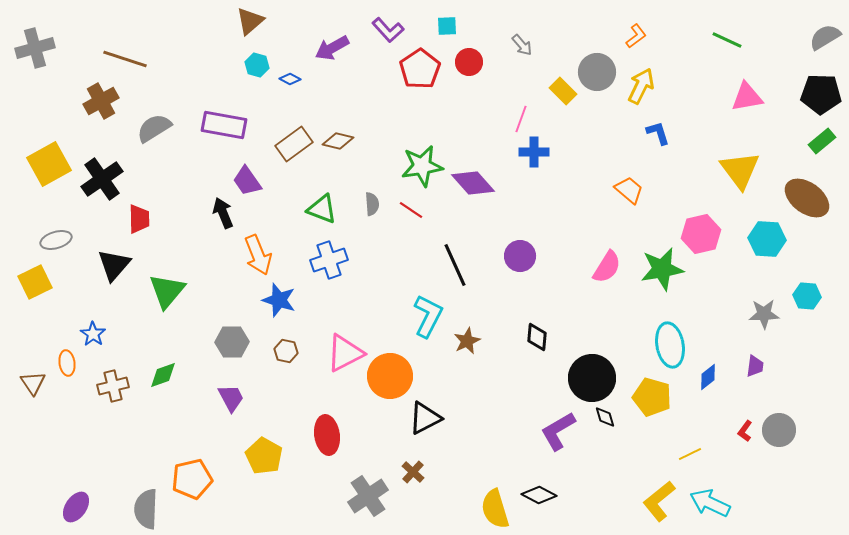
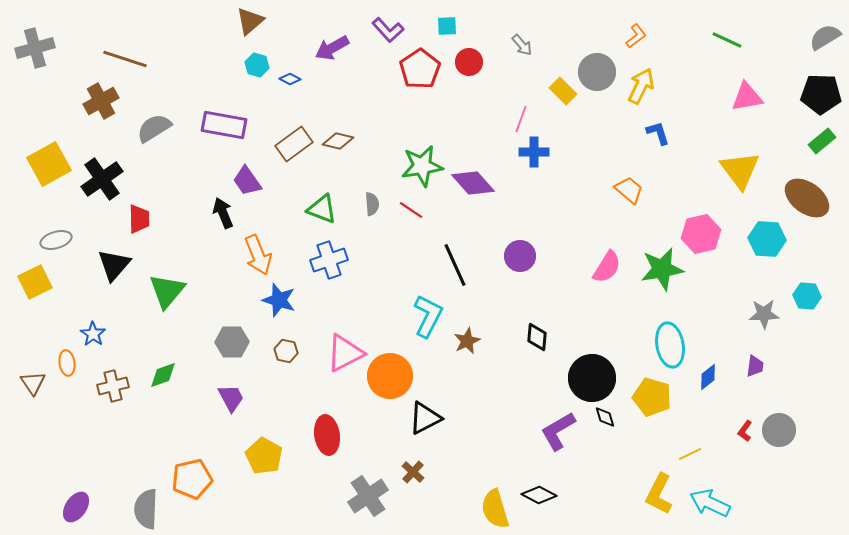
yellow L-shape at (659, 501): moved 7 px up; rotated 24 degrees counterclockwise
